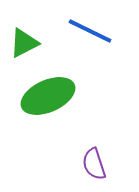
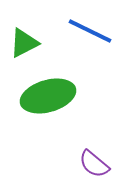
green ellipse: rotated 8 degrees clockwise
purple semicircle: rotated 32 degrees counterclockwise
